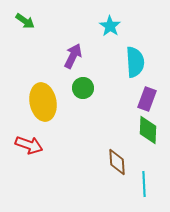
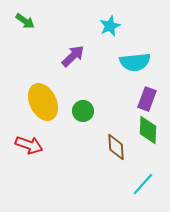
cyan star: rotated 15 degrees clockwise
purple arrow: rotated 20 degrees clockwise
cyan semicircle: rotated 88 degrees clockwise
green circle: moved 23 px down
yellow ellipse: rotated 15 degrees counterclockwise
brown diamond: moved 1 px left, 15 px up
cyan line: moved 1 px left; rotated 45 degrees clockwise
